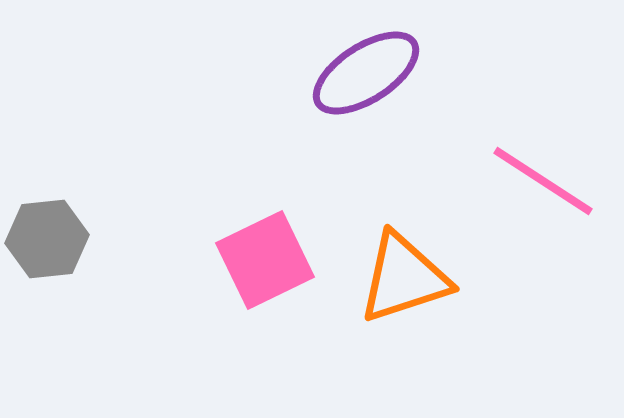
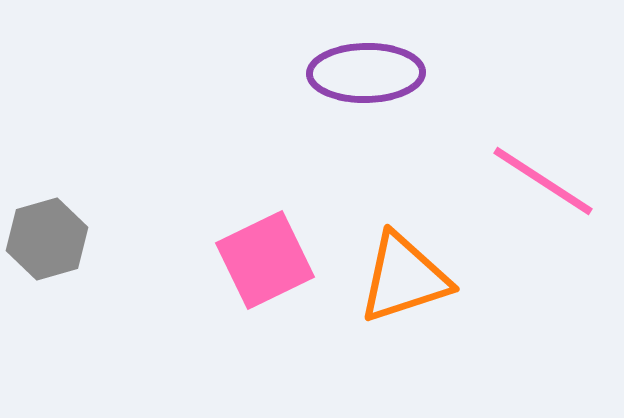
purple ellipse: rotated 32 degrees clockwise
gray hexagon: rotated 10 degrees counterclockwise
